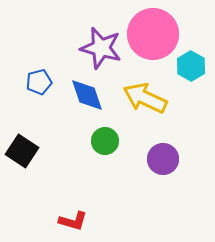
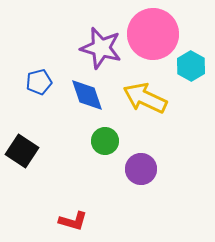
purple circle: moved 22 px left, 10 px down
